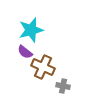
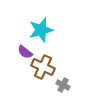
cyan star: moved 10 px right
gray cross: moved 1 px up; rotated 16 degrees clockwise
